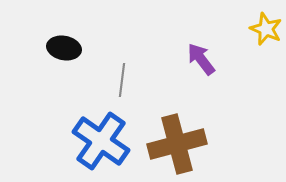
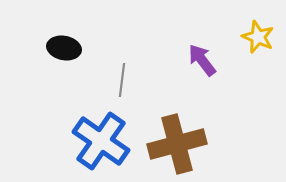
yellow star: moved 8 px left, 8 px down
purple arrow: moved 1 px right, 1 px down
